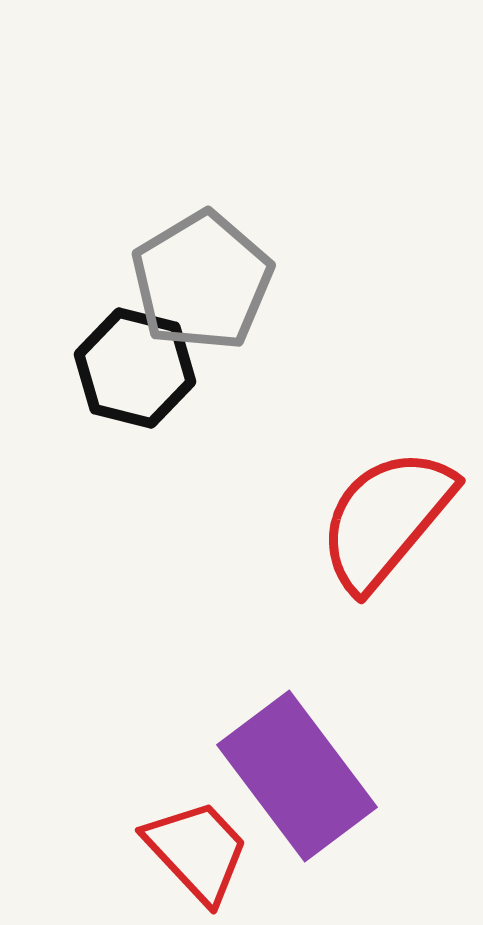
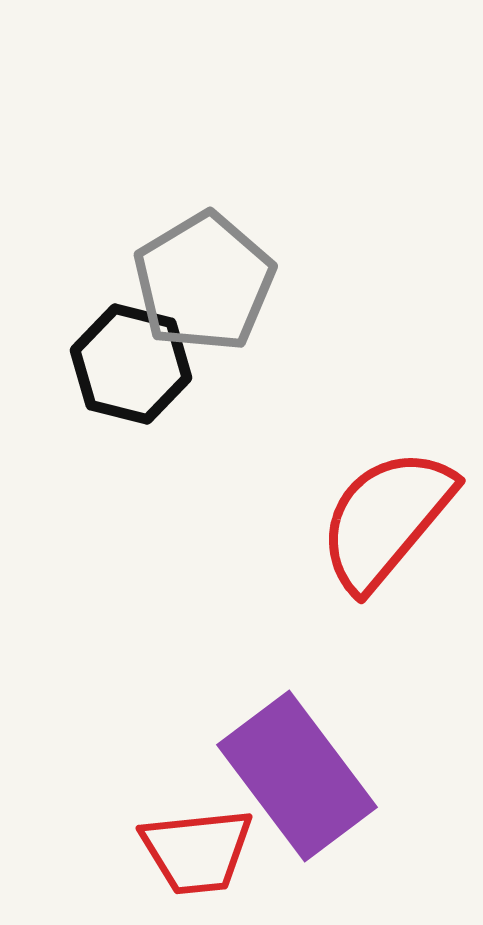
gray pentagon: moved 2 px right, 1 px down
black hexagon: moved 4 px left, 4 px up
red trapezoid: rotated 127 degrees clockwise
